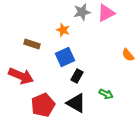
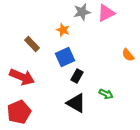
brown rectangle: rotated 28 degrees clockwise
red arrow: moved 1 px right, 1 px down
red pentagon: moved 24 px left, 7 px down
